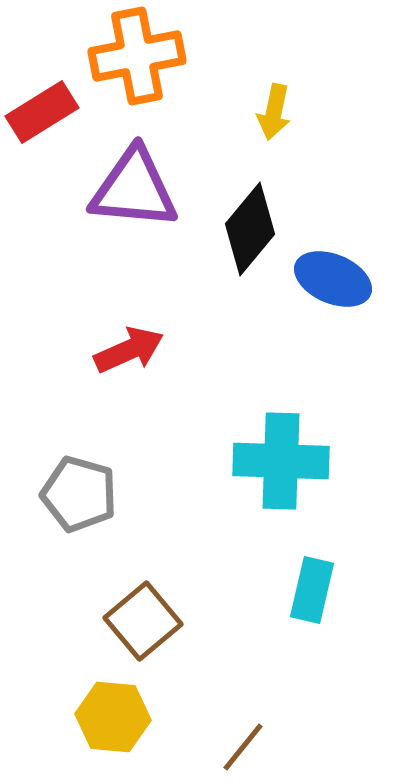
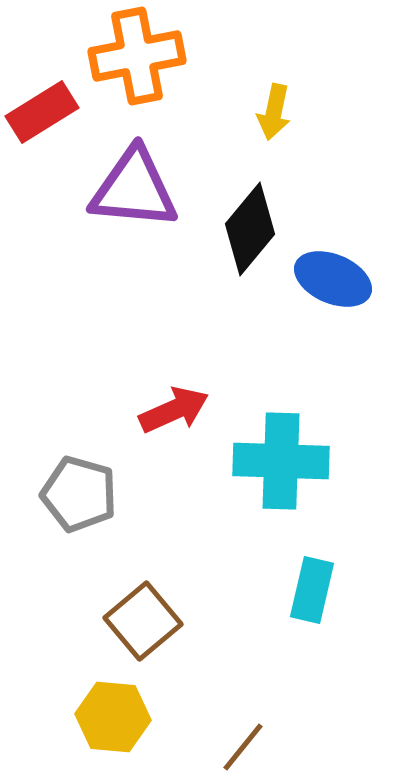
red arrow: moved 45 px right, 60 px down
